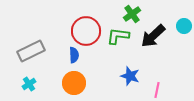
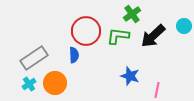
gray rectangle: moved 3 px right, 7 px down; rotated 8 degrees counterclockwise
orange circle: moved 19 px left
